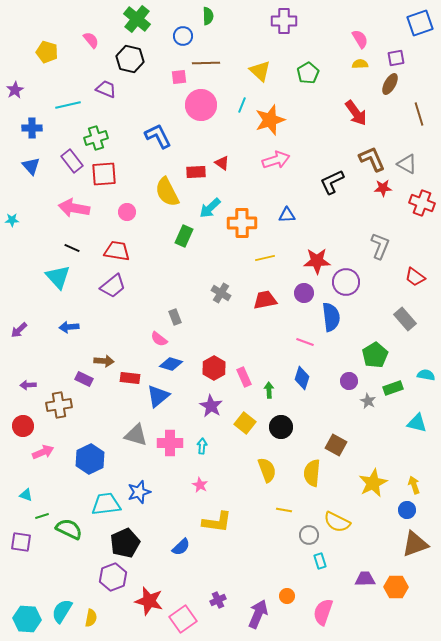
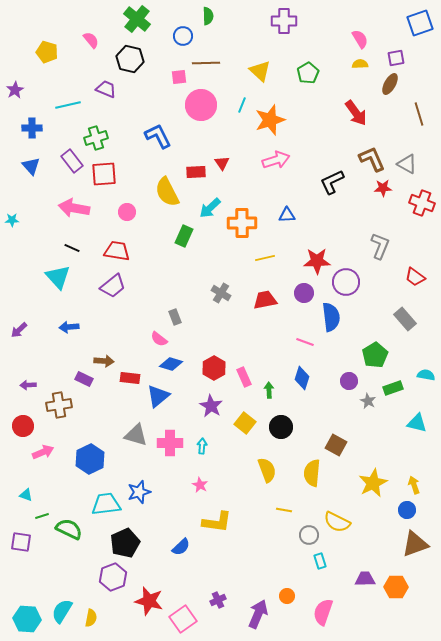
red triangle at (222, 163): rotated 21 degrees clockwise
